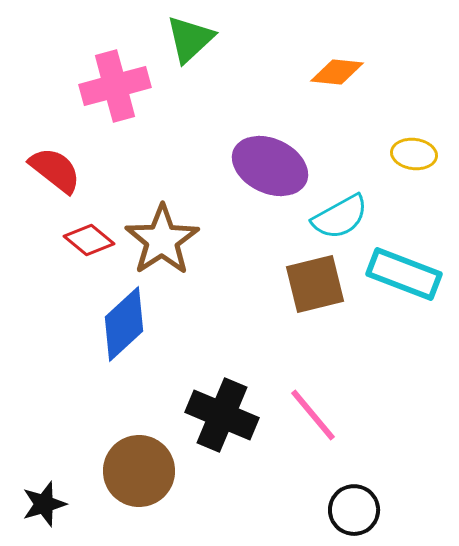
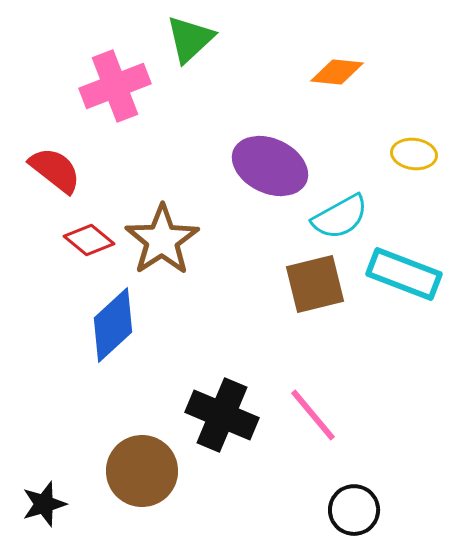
pink cross: rotated 6 degrees counterclockwise
blue diamond: moved 11 px left, 1 px down
brown circle: moved 3 px right
